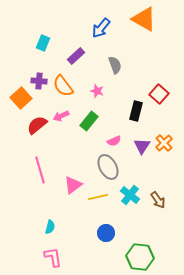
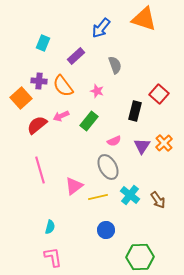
orange triangle: rotated 12 degrees counterclockwise
black rectangle: moved 1 px left
pink triangle: moved 1 px right, 1 px down
blue circle: moved 3 px up
green hexagon: rotated 8 degrees counterclockwise
